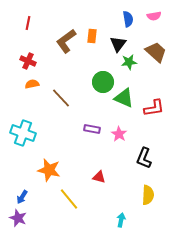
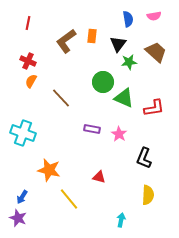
orange semicircle: moved 1 px left, 3 px up; rotated 48 degrees counterclockwise
